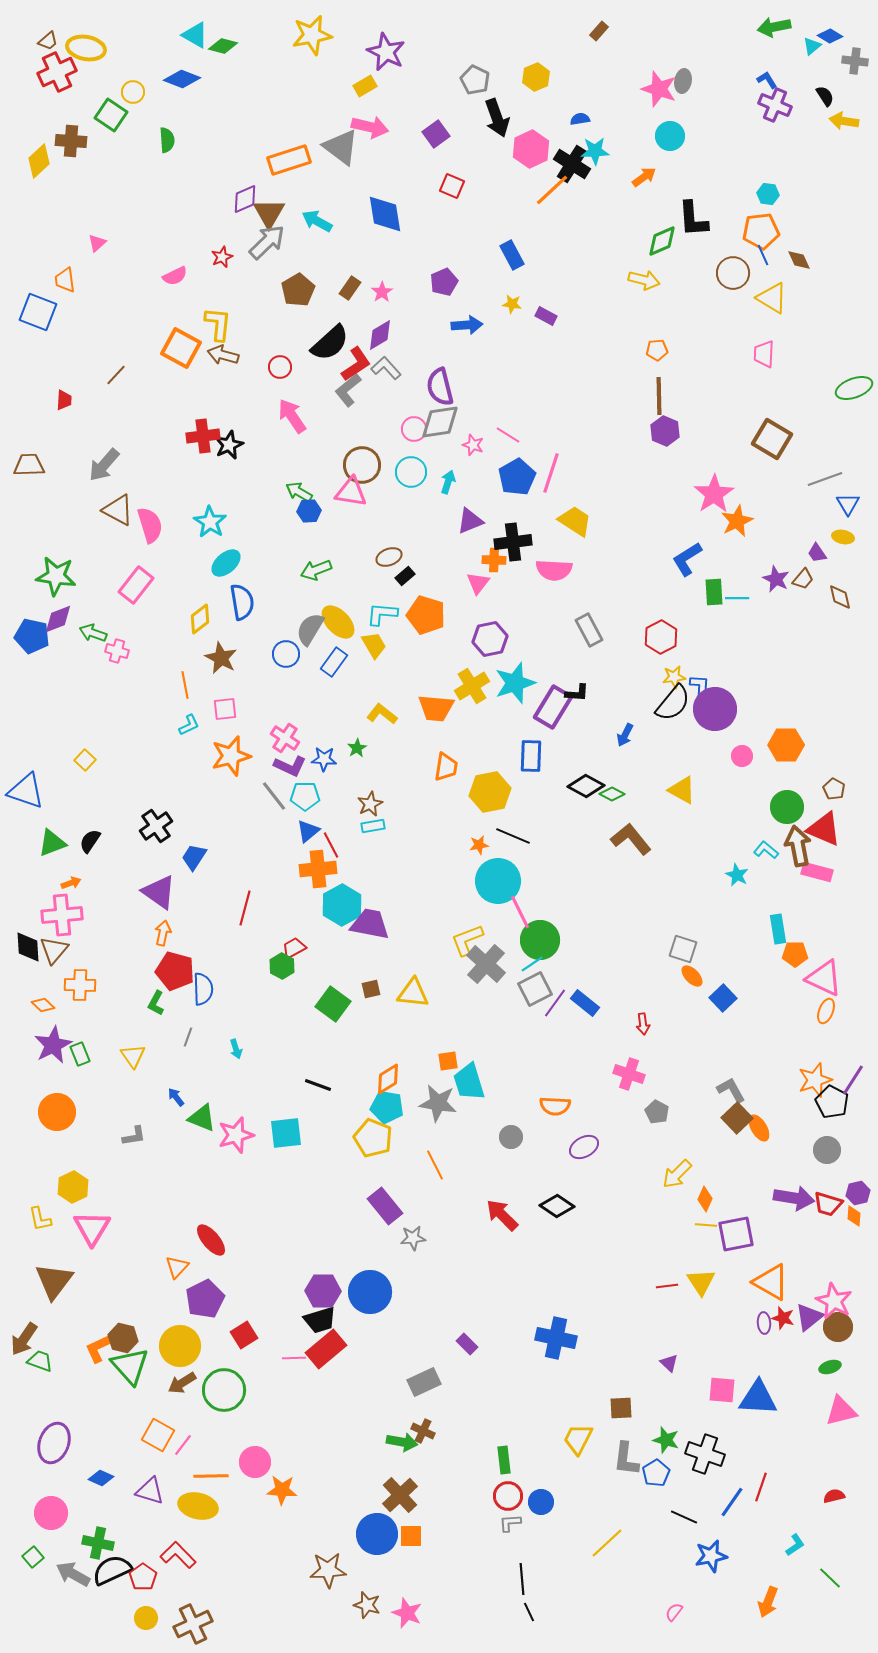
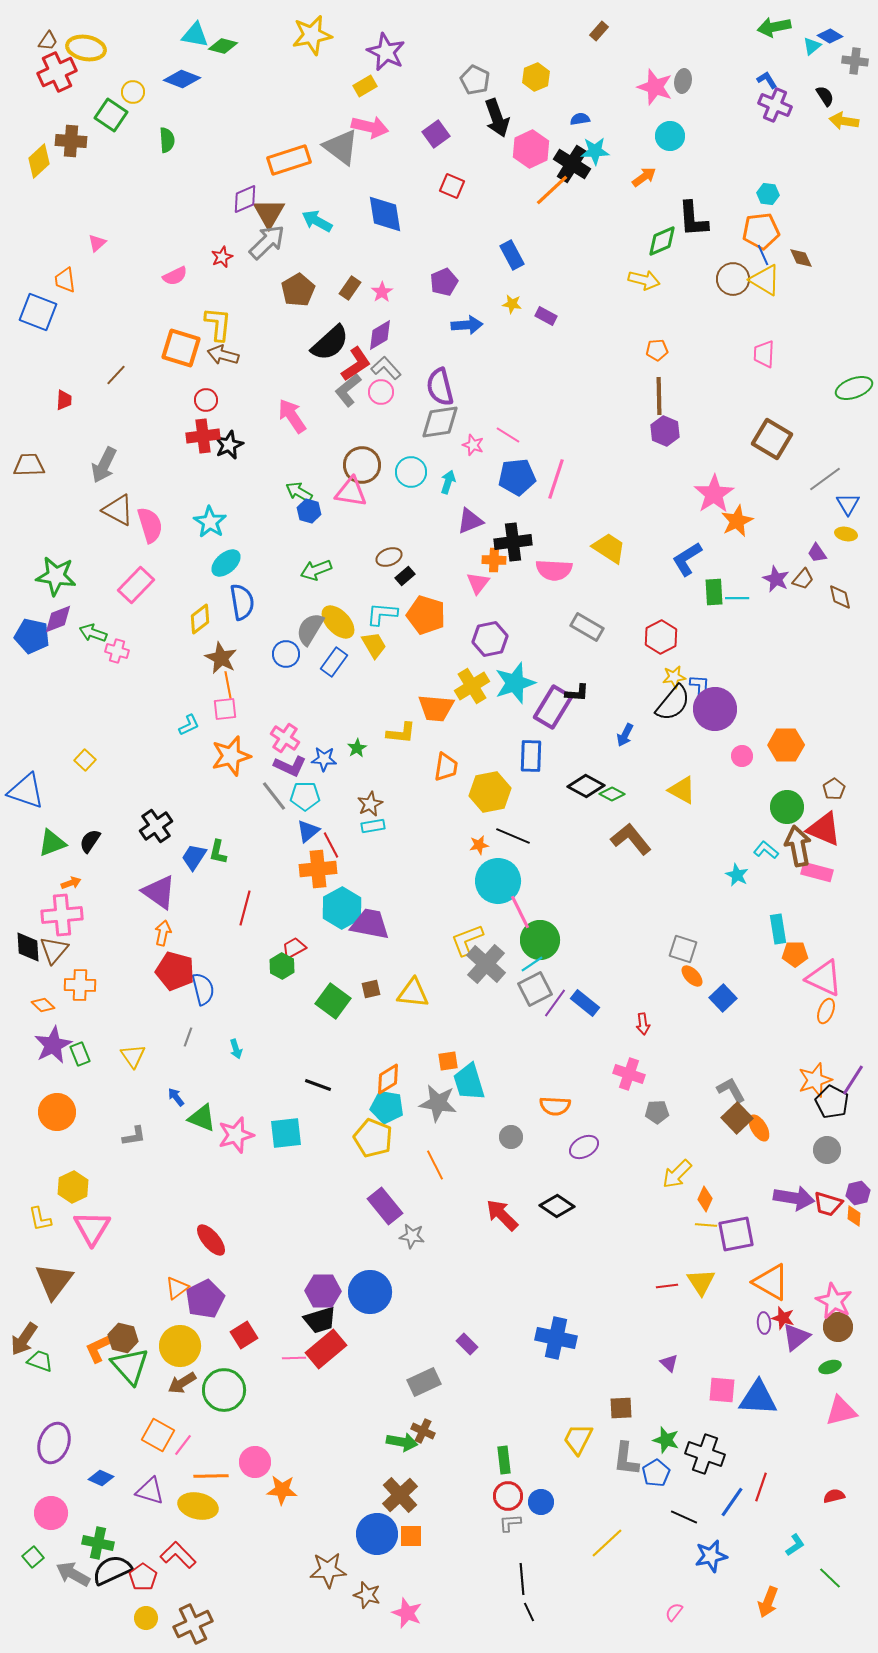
cyan triangle at (195, 35): rotated 20 degrees counterclockwise
brown trapezoid at (48, 41): rotated 15 degrees counterclockwise
pink star at (659, 89): moved 4 px left, 2 px up
brown diamond at (799, 260): moved 2 px right, 2 px up
brown circle at (733, 273): moved 6 px down
yellow triangle at (772, 298): moved 7 px left, 18 px up
orange square at (181, 348): rotated 12 degrees counterclockwise
red circle at (280, 367): moved 74 px left, 33 px down
pink circle at (414, 429): moved 33 px left, 37 px up
gray arrow at (104, 465): rotated 15 degrees counterclockwise
pink line at (551, 473): moved 5 px right, 6 px down
blue pentagon at (517, 477): rotated 24 degrees clockwise
gray line at (825, 479): rotated 16 degrees counterclockwise
blue hexagon at (309, 511): rotated 20 degrees clockwise
yellow trapezoid at (575, 521): moved 34 px right, 27 px down
yellow ellipse at (843, 537): moved 3 px right, 3 px up
pink rectangle at (136, 585): rotated 6 degrees clockwise
gray rectangle at (589, 630): moved 2 px left, 3 px up; rotated 32 degrees counterclockwise
orange line at (185, 685): moved 43 px right
yellow L-shape at (382, 714): moved 19 px right, 19 px down; rotated 148 degrees clockwise
brown pentagon at (834, 789): rotated 10 degrees clockwise
cyan hexagon at (342, 905): moved 3 px down
blue semicircle at (203, 989): rotated 12 degrees counterclockwise
green L-shape at (156, 1003): moved 62 px right, 151 px up; rotated 15 degrees counterclockwise
green square at (333, 1004): moved 3 px up
gray pentagon at (657, 1112): rotated 30 degrees counterclockwise
gray star at (413, 1238): moved 1 px left, 2 px up; rotated 15 degrees clockwise
orange triangle at (177, 1267): moved 21 px down; rotated 10 degrees clockwise
purple triangle at (809, 1317): moved 13 px left, 20 px down
brown star at (367, 1605): moved 10 px up
